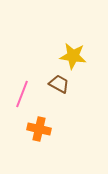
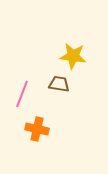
brown trapezoid: rotated 20 degrees counterclockwise
orange cross: moved 2 px left
